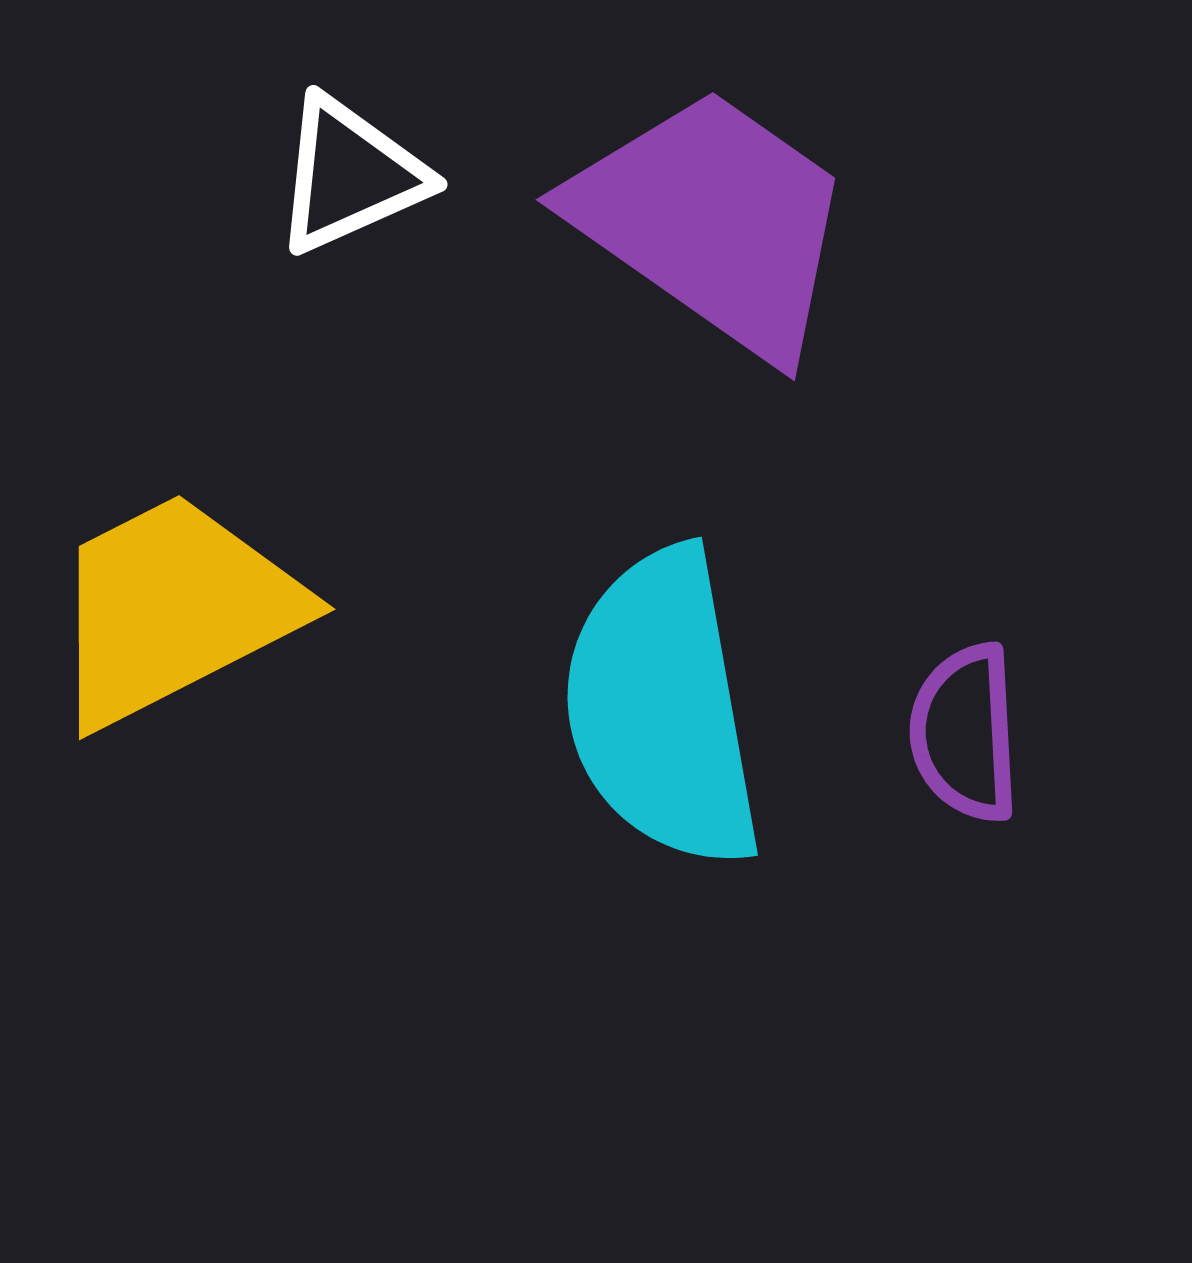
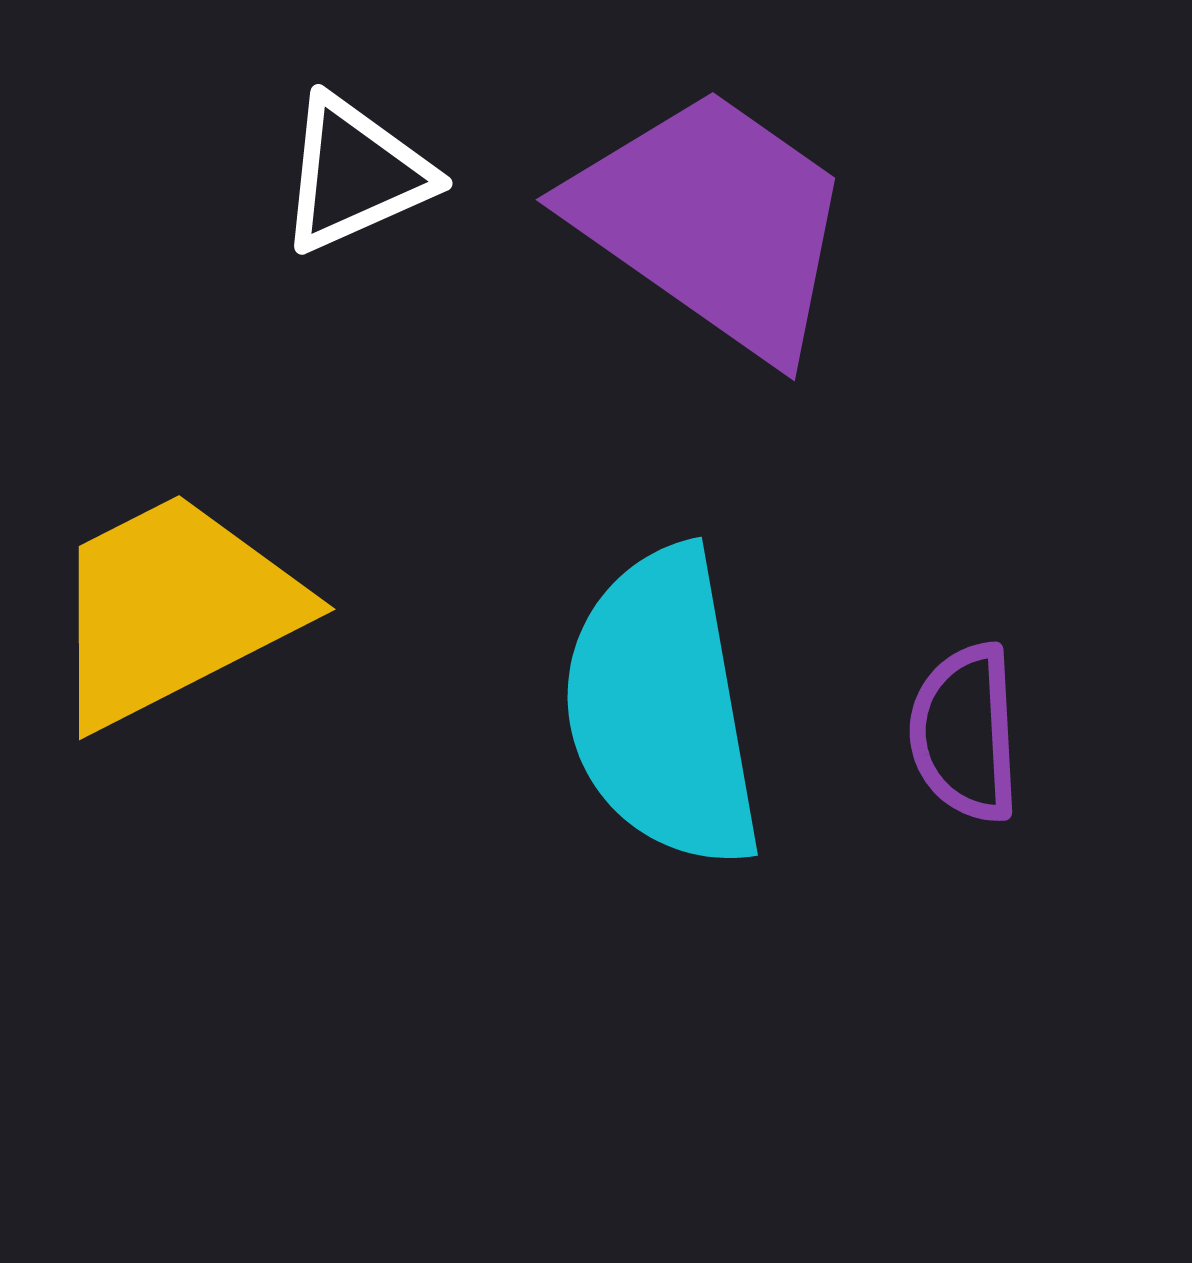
white triangle: moved 5 px right, 1 px up
